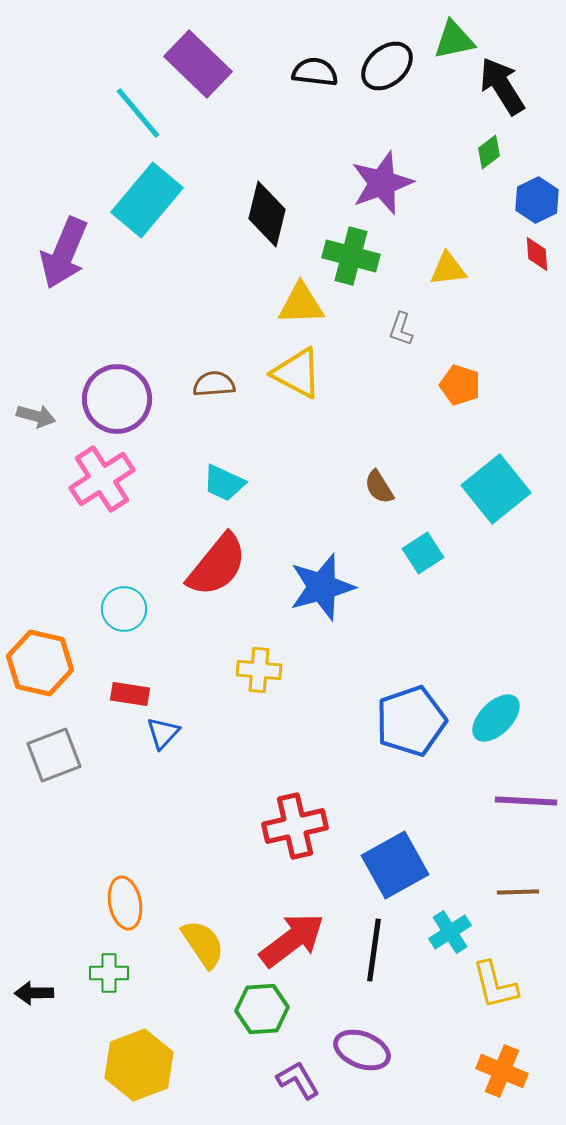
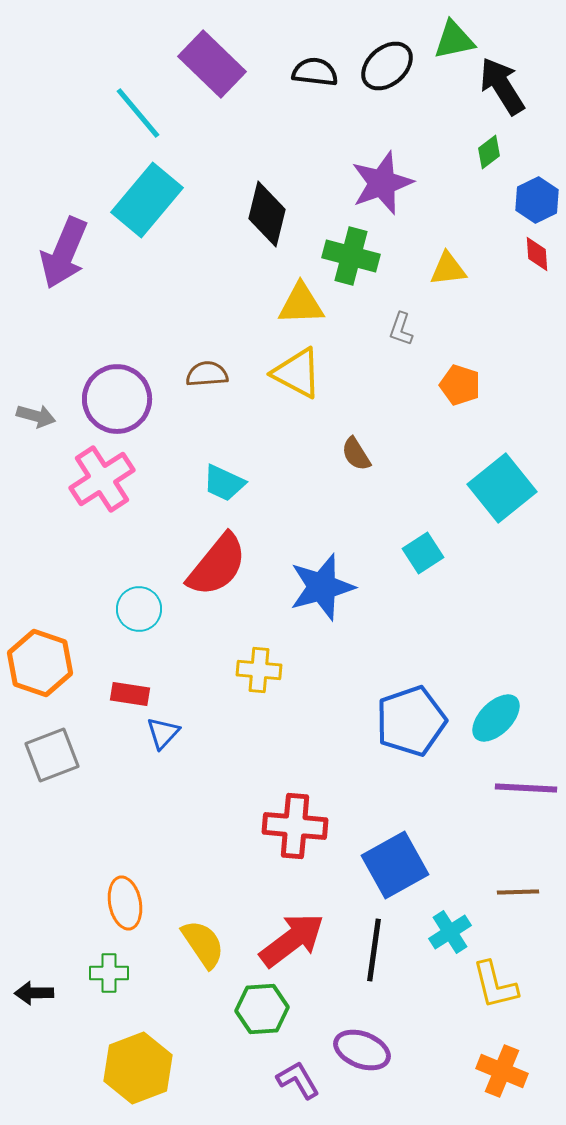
purple rectangle at (198, 64): moved 14 px right
brown semicircle at (214, 384): moved 7 px left, 10 px up
brown semicircle at (379, 487): moved 23 px left, 33 px up
cyan square at (496, 489): moved 6 px right, 1 px up
cyan circle at (124, 609): moved 15 px right
orange hexagon at (40, 663): rotated 6 degrees clockwise
gray square at (54, 755): moved 2 px left
purple line at (526, 801): moved 13 px up
red cross at (295, 826): rotated 18 degrees clockwise
yellow hexagon at (139, 1065): moved 1 px left, 3 px down
